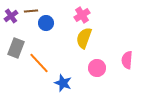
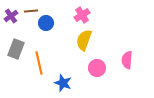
yellow semicircle: moved 2 px down
gray rectangle: moved 1 px down
orange line: rotated 30 degrees clockwise
